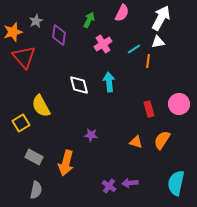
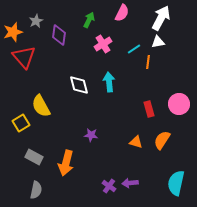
orange line: moved 1 px down
